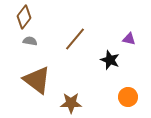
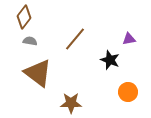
purple triangle: rotated 24 degrees counterclockwise
brown triangle: moved 1 px right, 7 px up
orange circle: moved 5 px up
